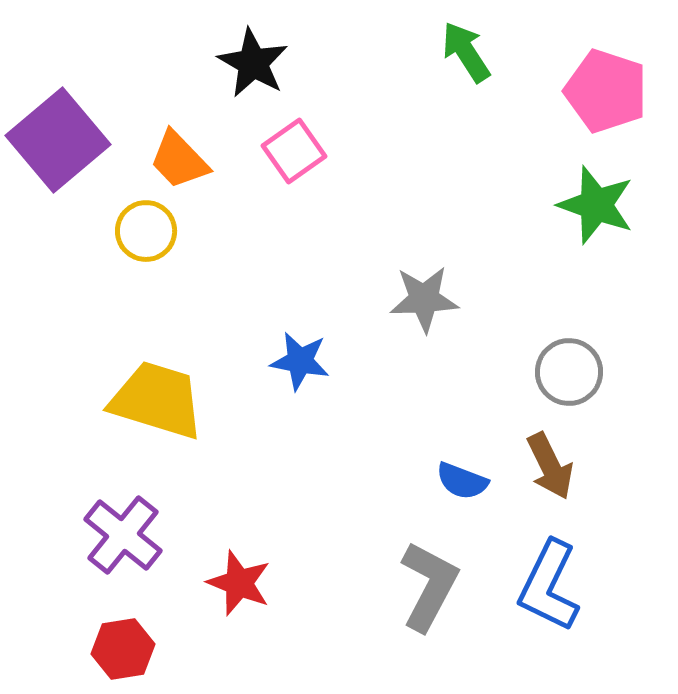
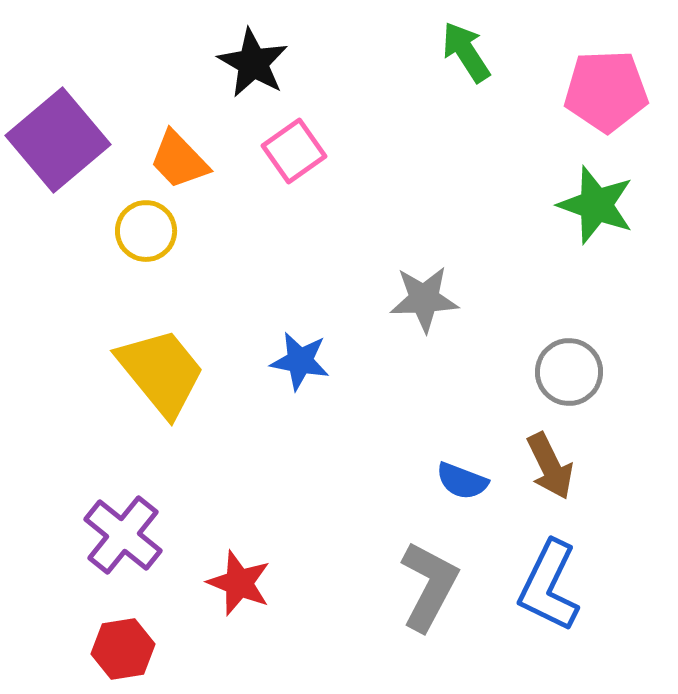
pink pentagon: rotated 20 degrees counterclockwise
yellow trapezoid: moved 4 px right, 28 px up; rotated 34 degrees clockwise
